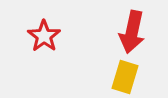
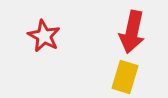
red star: rotated 8 degrees counterclockwise
